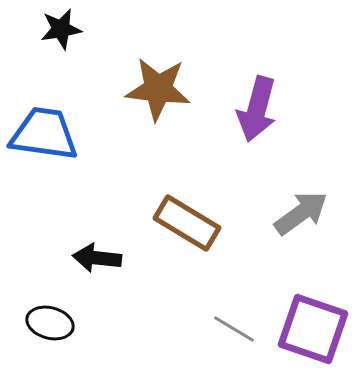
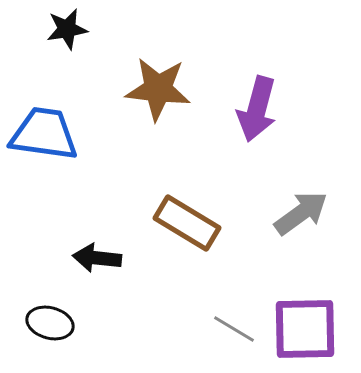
black star: moved 6 px right
purple square: moved 8 px left; rotated 20 degrees counterclockwise
